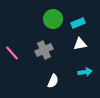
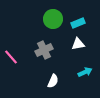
white triangle: moved 2 px left
pink line: moved 1 px left, 4 px down
cyan arrow: rotated 16 degrees counterclockwise
